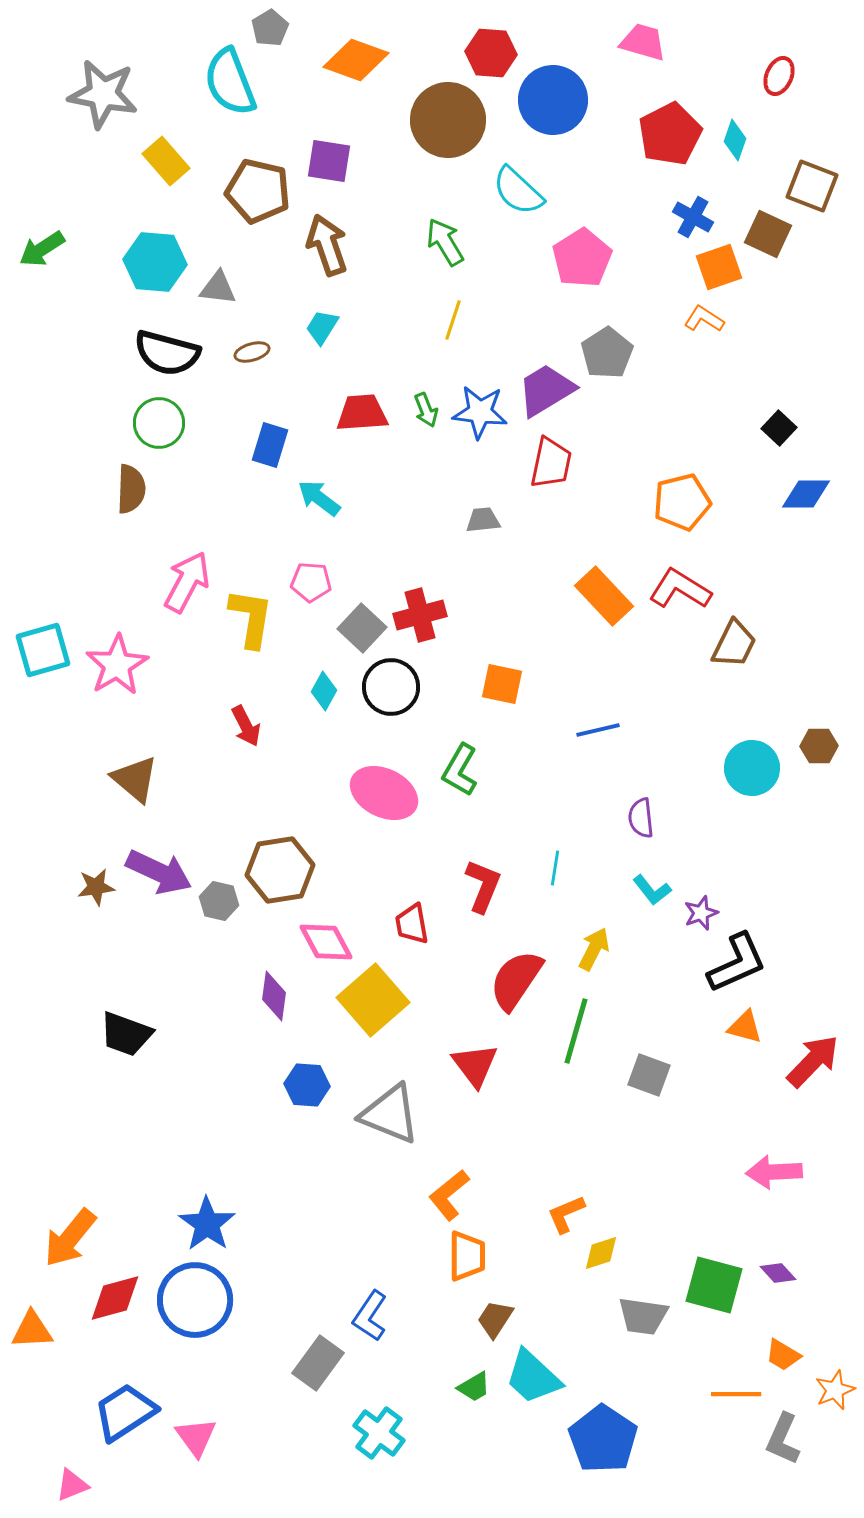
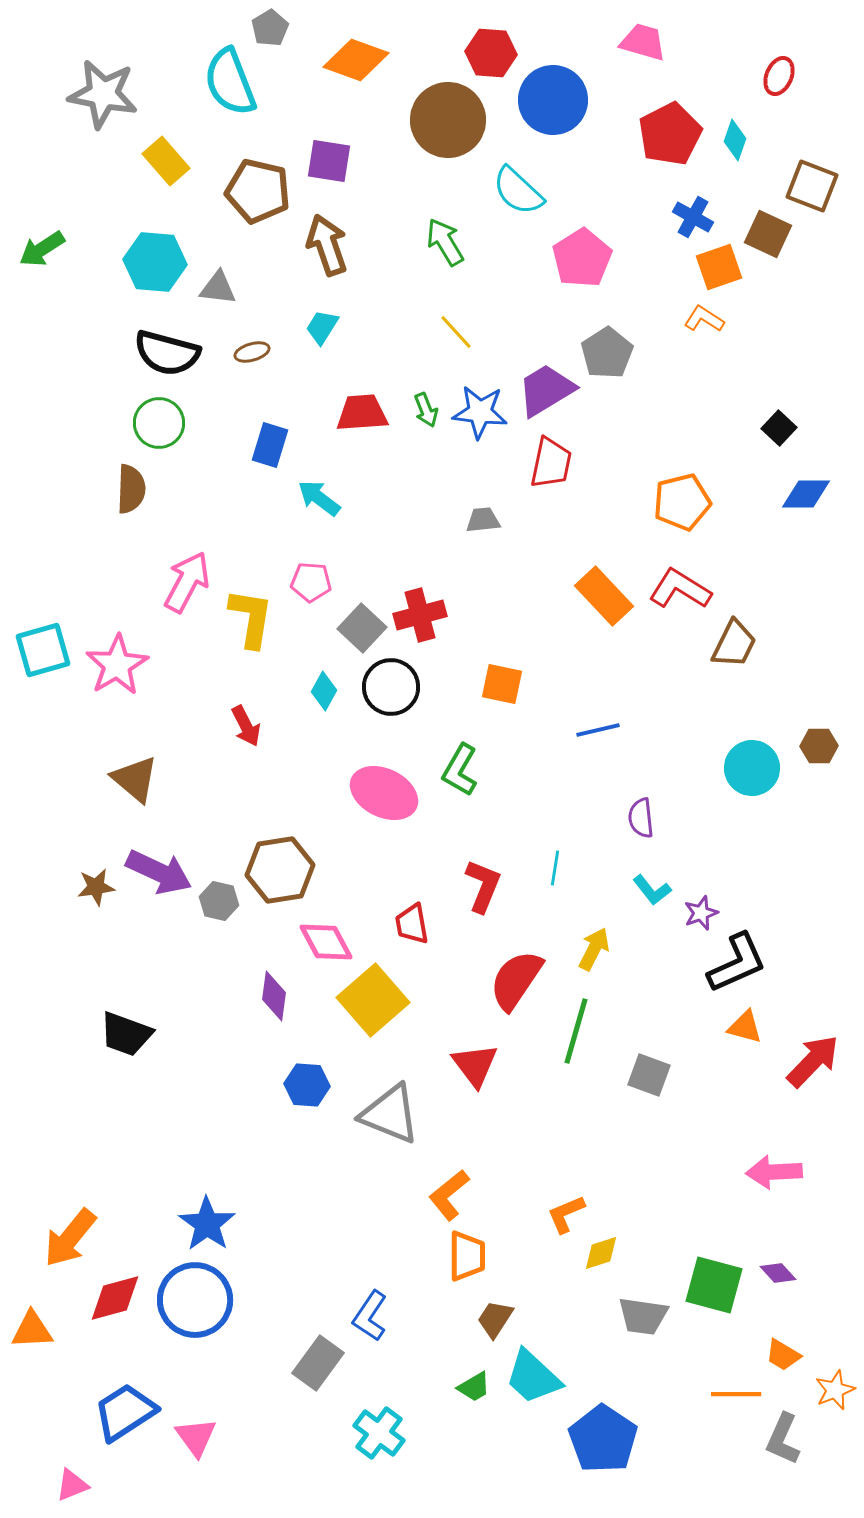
yellow line at (453, 320): moved 3 px right, 12 px down; rotated 60 degrees counterclockwise
